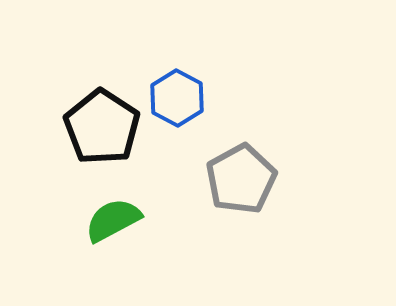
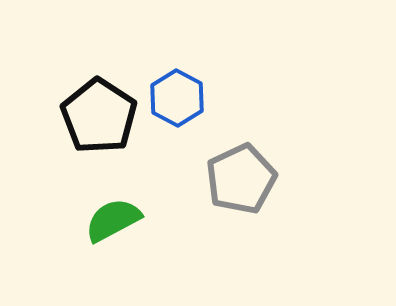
black pentagon: moved 3 px left, 11 px up
gray pentagon: rotated 4 degrees clockwise
